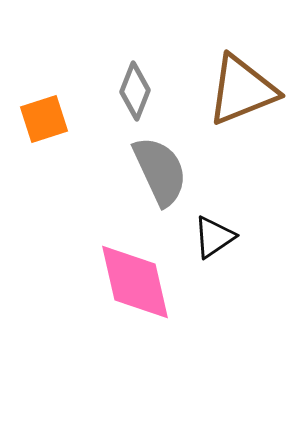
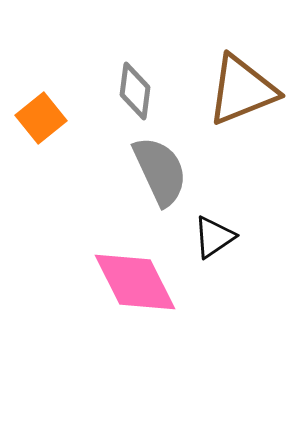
gray diamond: rotated 14 degrees counterclockwise
orange square: moved 3 px left, 1 px up; rotated 21 degrees counterclockwise
pink diamond: rotated 14 degrees counterclockwise
